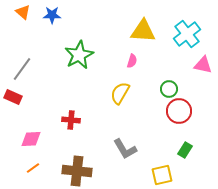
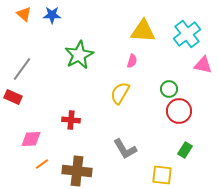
orange triangle: moved 1 px right, 2 px down
orange line: moved 9 px right, 4 px up
yellow square: rotated 20 degrees clockwise
